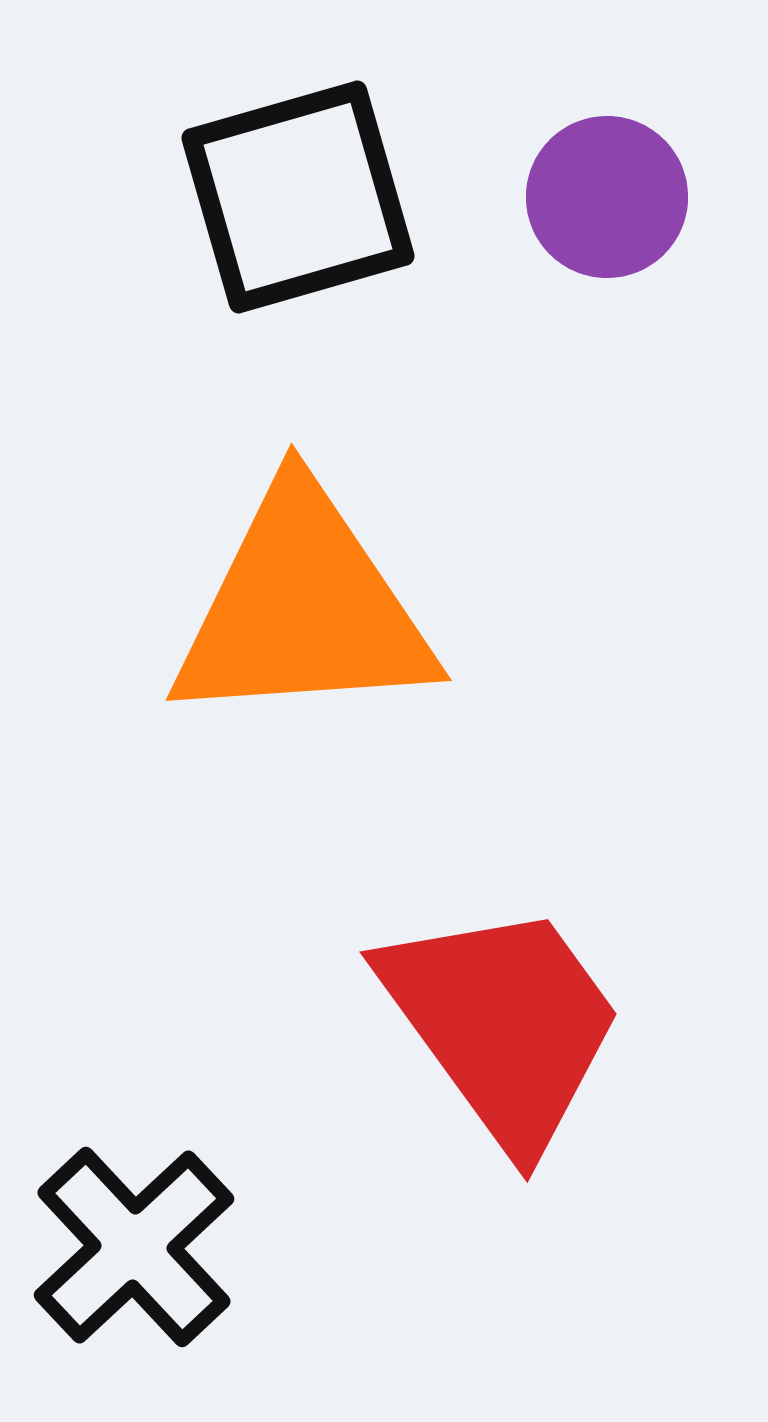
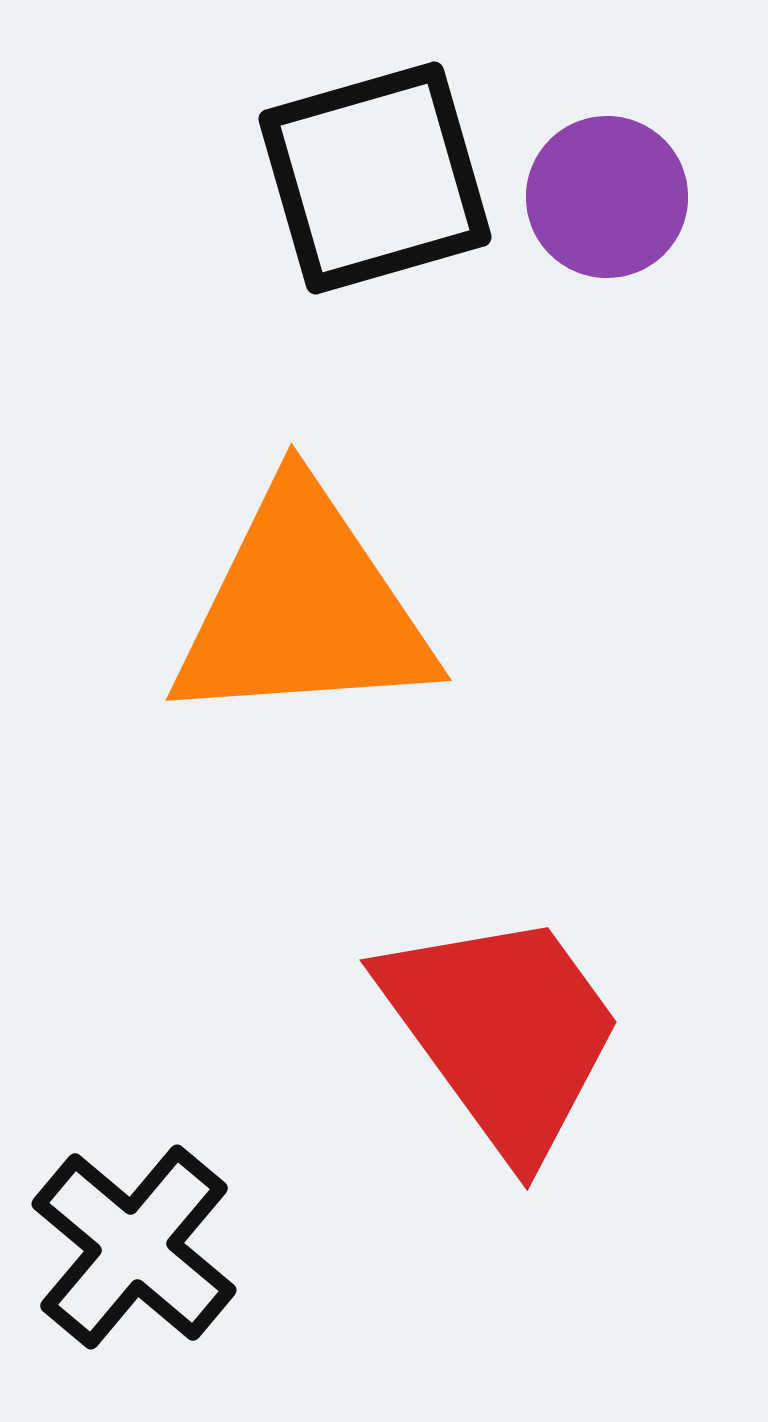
black square: moved 77 px right, 19 px up
red trapezoid: moved 8 px down
black cross: rotated 7 degrees counterclockwise
